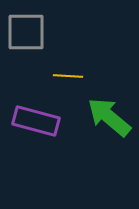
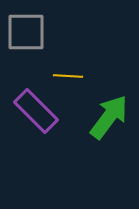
green arrow: rotated 87 degrees clockwise
purple rectangle: moved 10 px up; rotated 30 degrees clockwise
